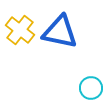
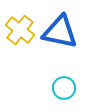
cyan circle: moved 27 px left
